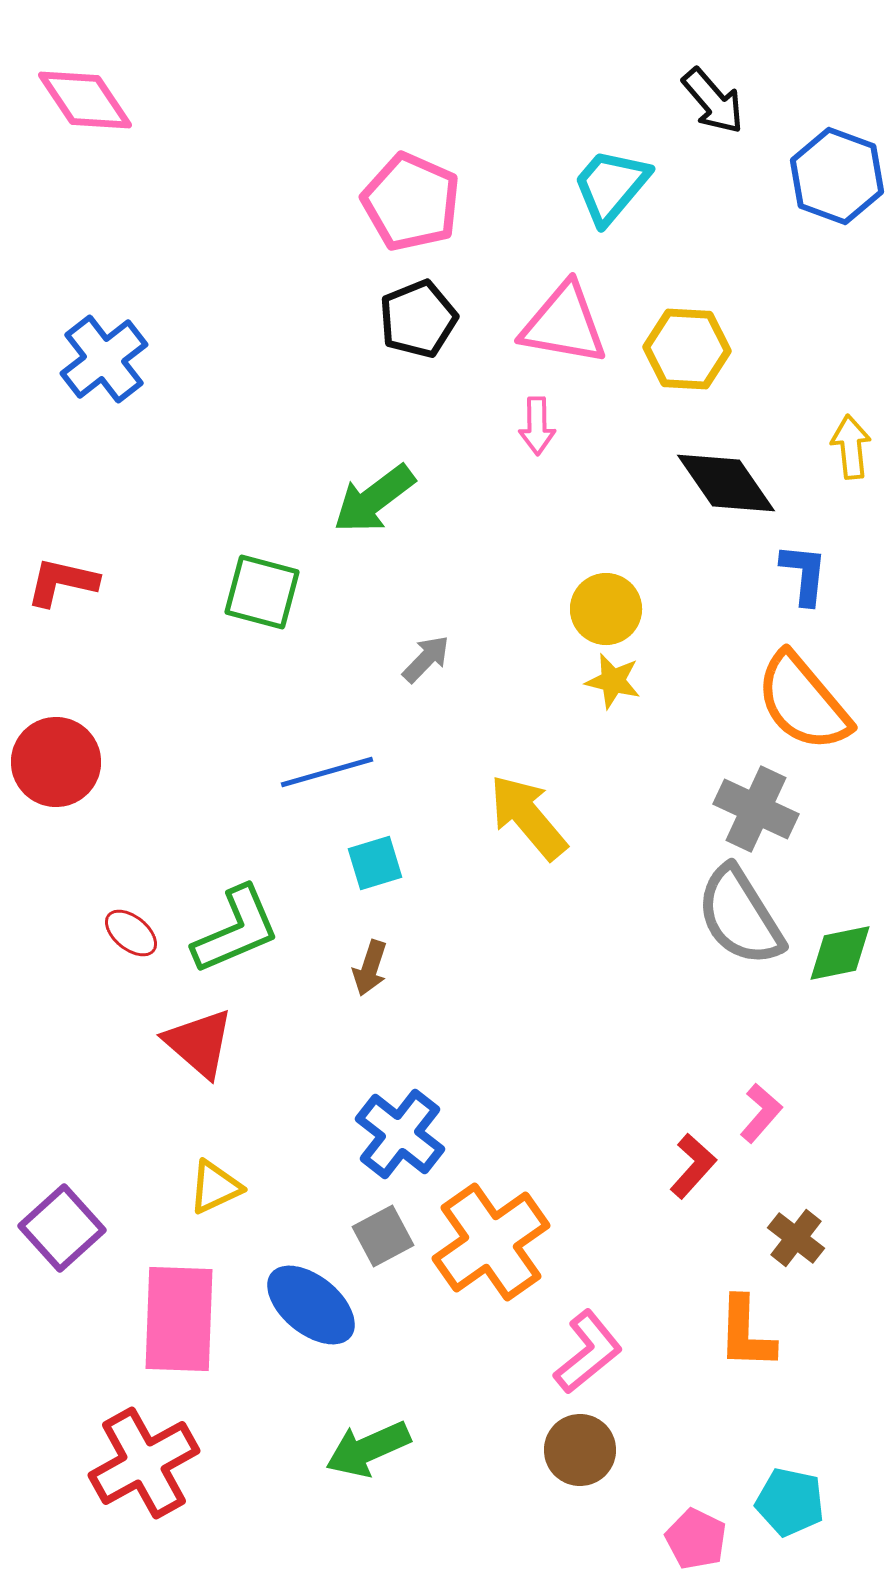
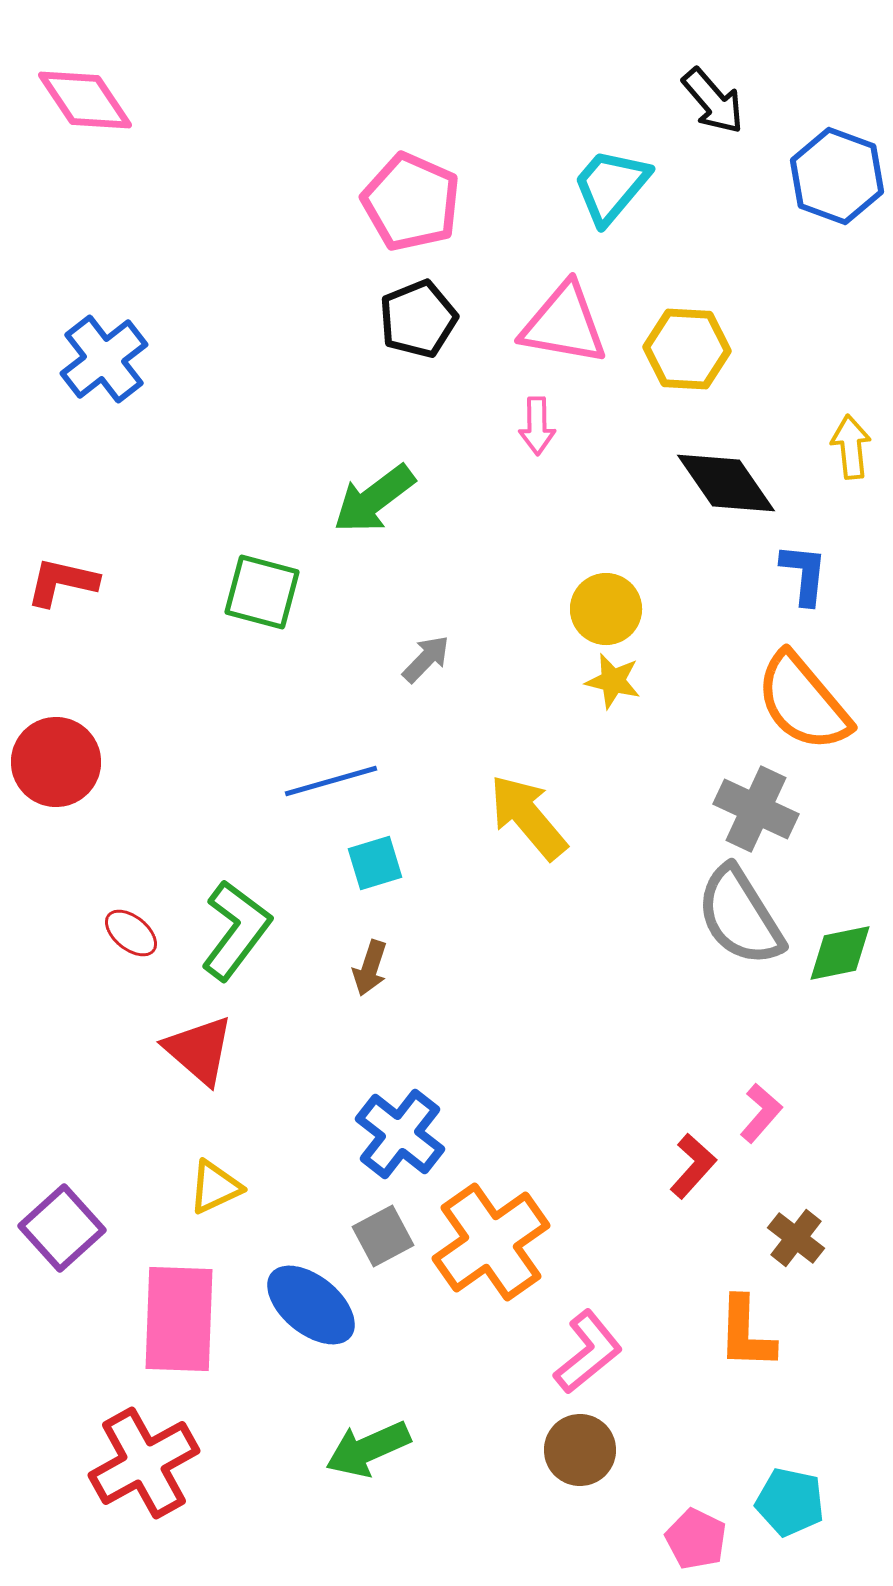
blue line at (327, 772): moved 4 px right, 9 px down
green L-shape at (236, 930): rotated 30 degrees counterclockwise
red triangle at (199, 1043): moved 7 px down
